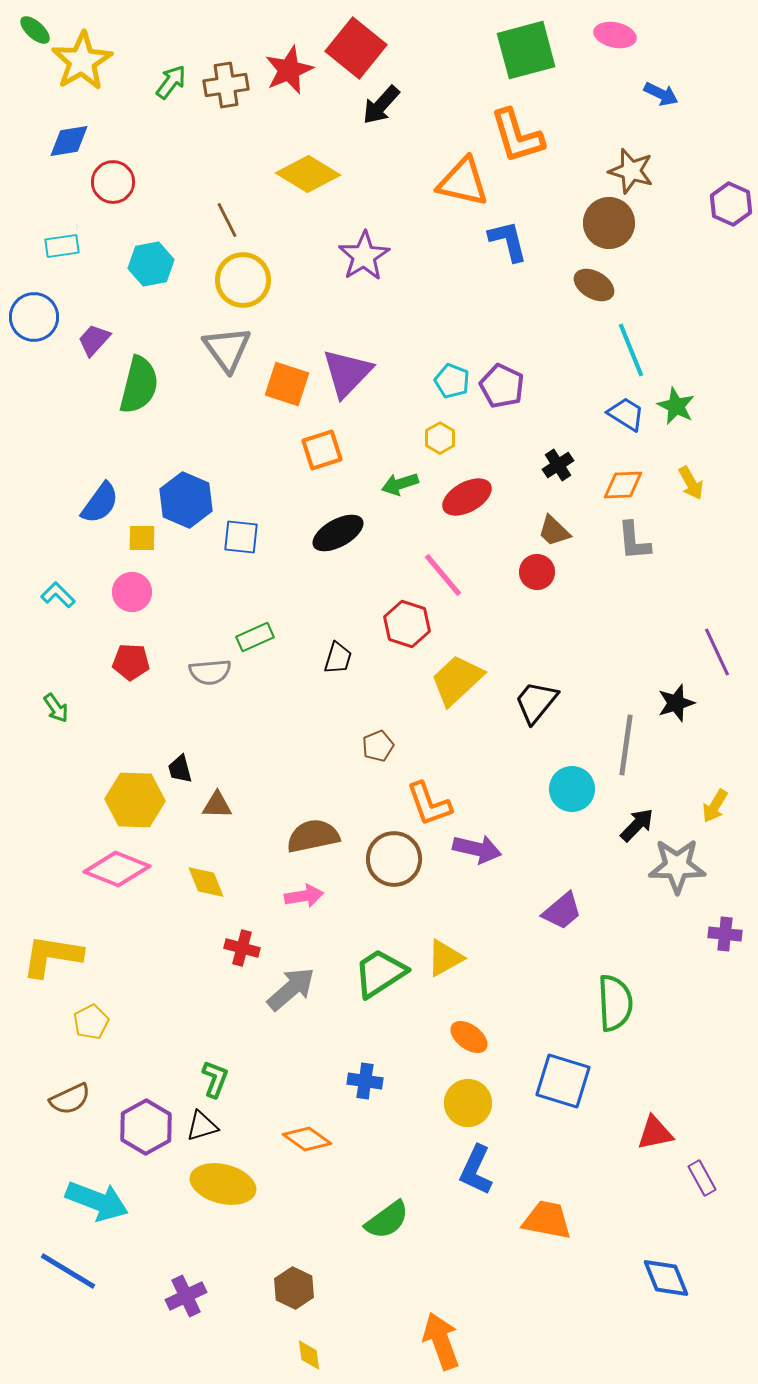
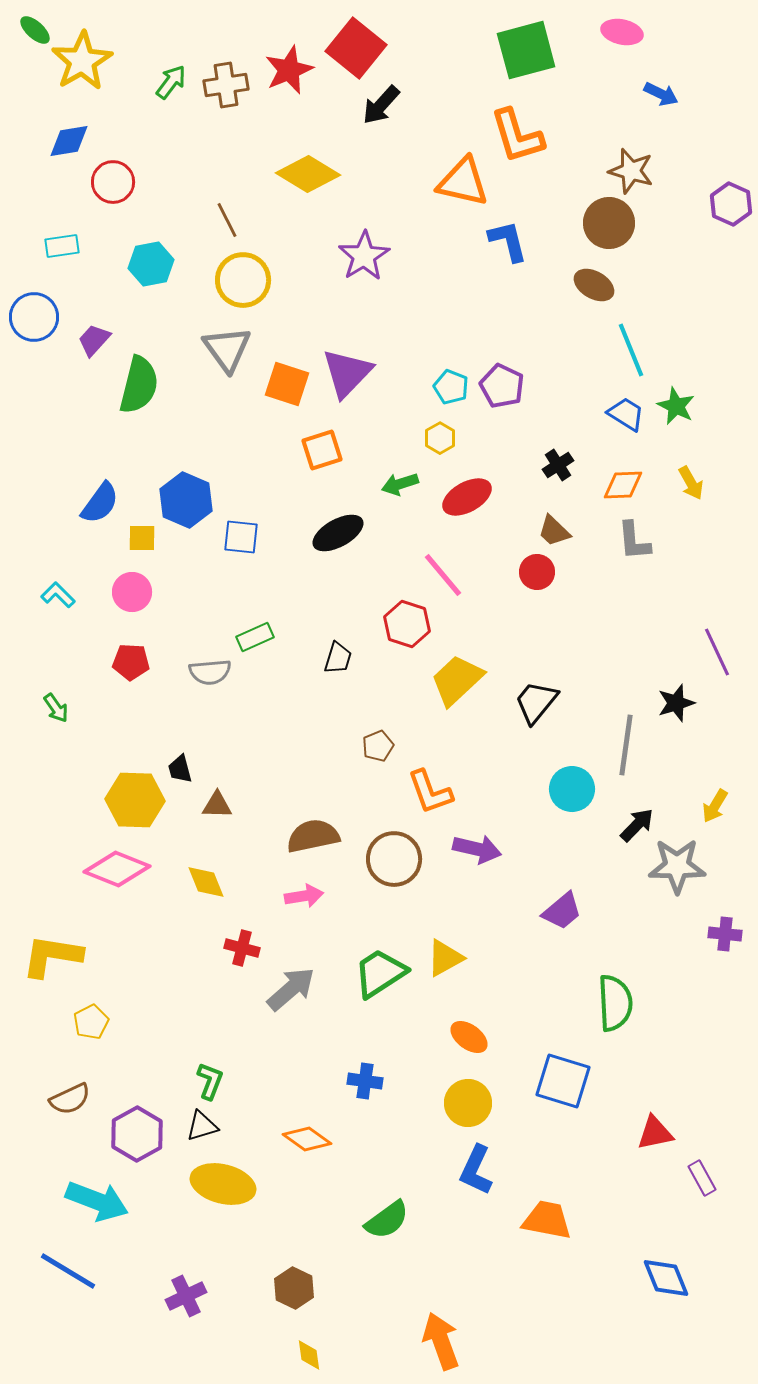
pink ellipse at (615, 35): moved 7 px right, 3 px up
cyan pentagon at (452, 381): moved 1 px left, 6 px down
orange L-shape at (429, 804): moved 1 px right, 12 px up
green L-shape at (215, 1079): moved 5 px left, 2 px down
purple hexagon at (146, 1127): moved 9 px left, 7 px down
